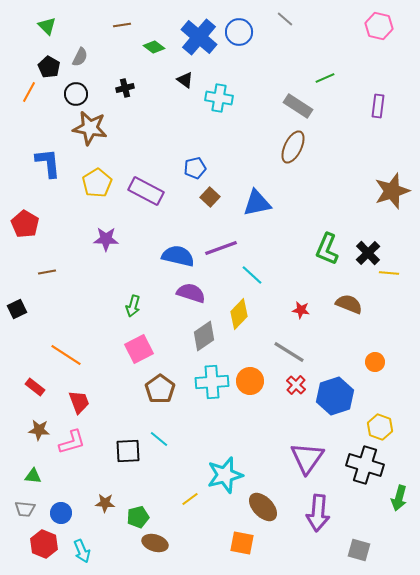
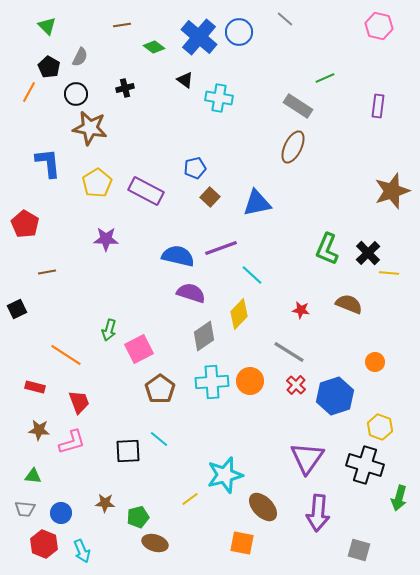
green arrow at (133, 306): moved 24 px left, 24 px down
red rectangle at (35, 387): rotated 24 degrees counterclockwise
